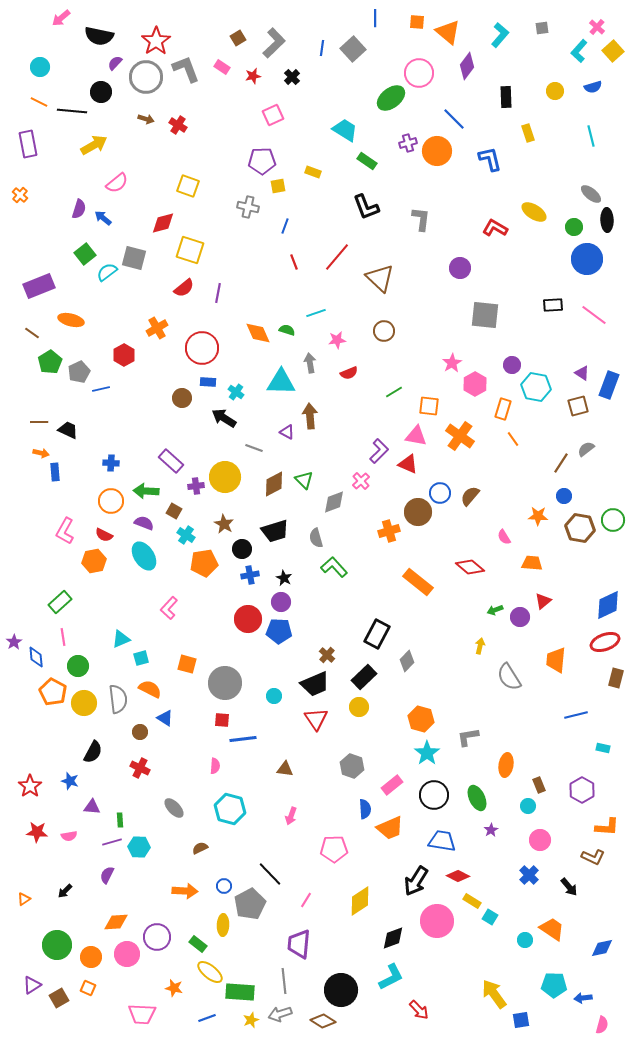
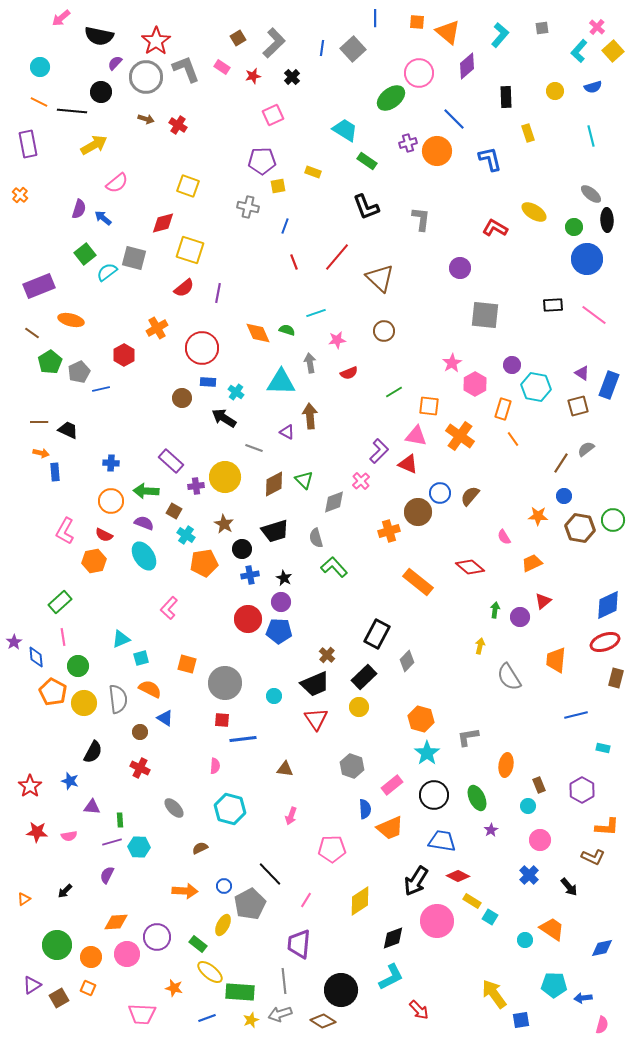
purple diamond at (467, 66): rotated 12 degrees clockwise
orange trapezoid at (532, 563): rotated 30 degrees counterclockwise
green arrow at (495, 610): rotated 119 degrees clockwise
pink pentagon at (334, 849): moved 2 px left
yellow ellipse at (223, 925): rotated 25 degrees clockwise
